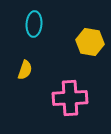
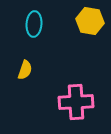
yellow hexagon: moved 21 px up
pink cross: moved 6 px right, 4 px down
